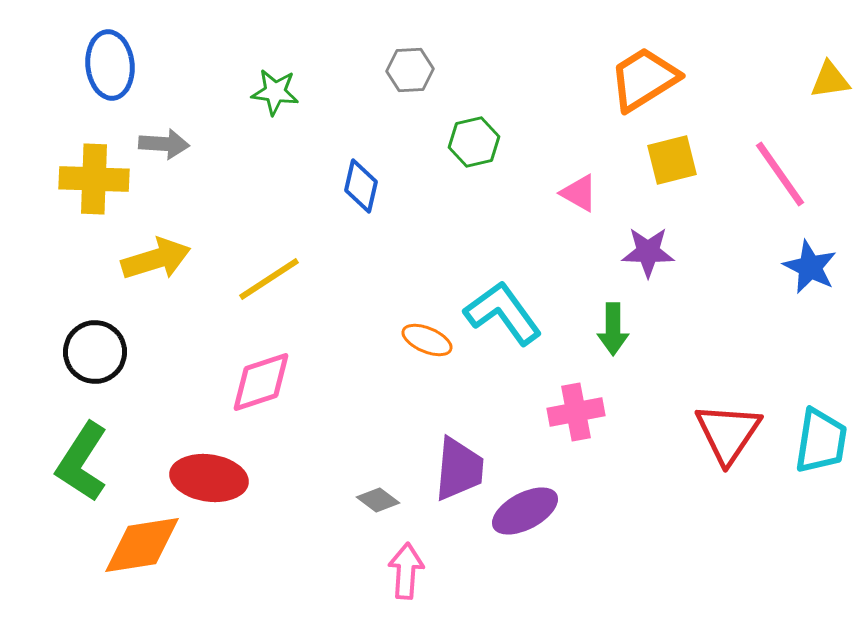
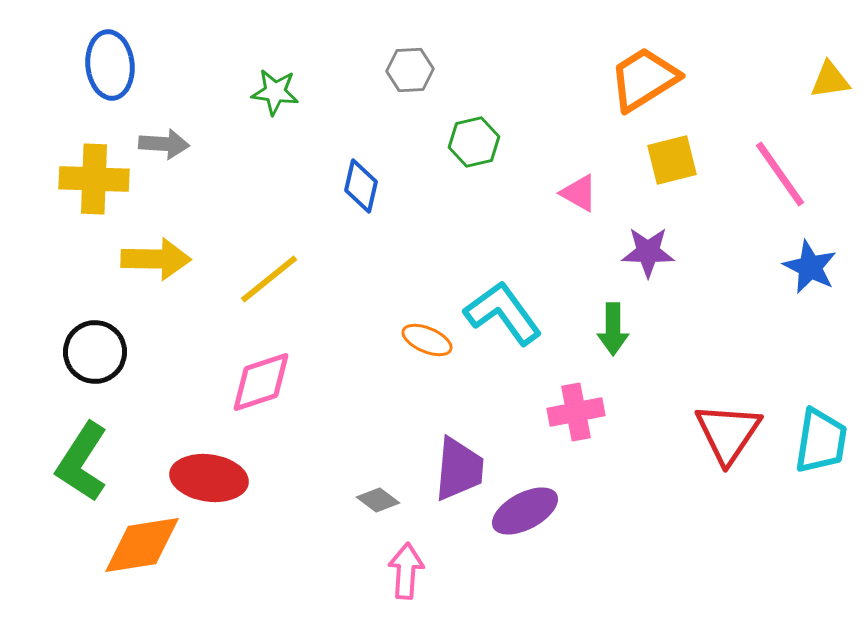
yellow arrow: rotated 18 degrees clockwise
yellow line: rotated 6 degrees counterclockwise
